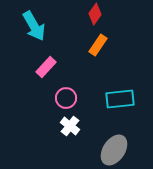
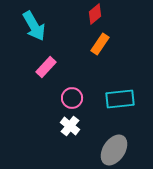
red diamond: rotated 15 degrees clockwise
orange rectangle: moved 2 px right, 1 px up
pink circle: moved 6 px right
